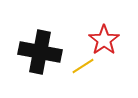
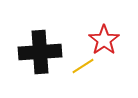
black cross: rotated 15 degrees counterclockwise
